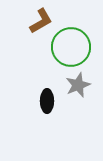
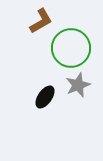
green circle: moved 1 px down
black ellipse: moved 2 px left, 4 px up; rotated 35 degrees clockwise
